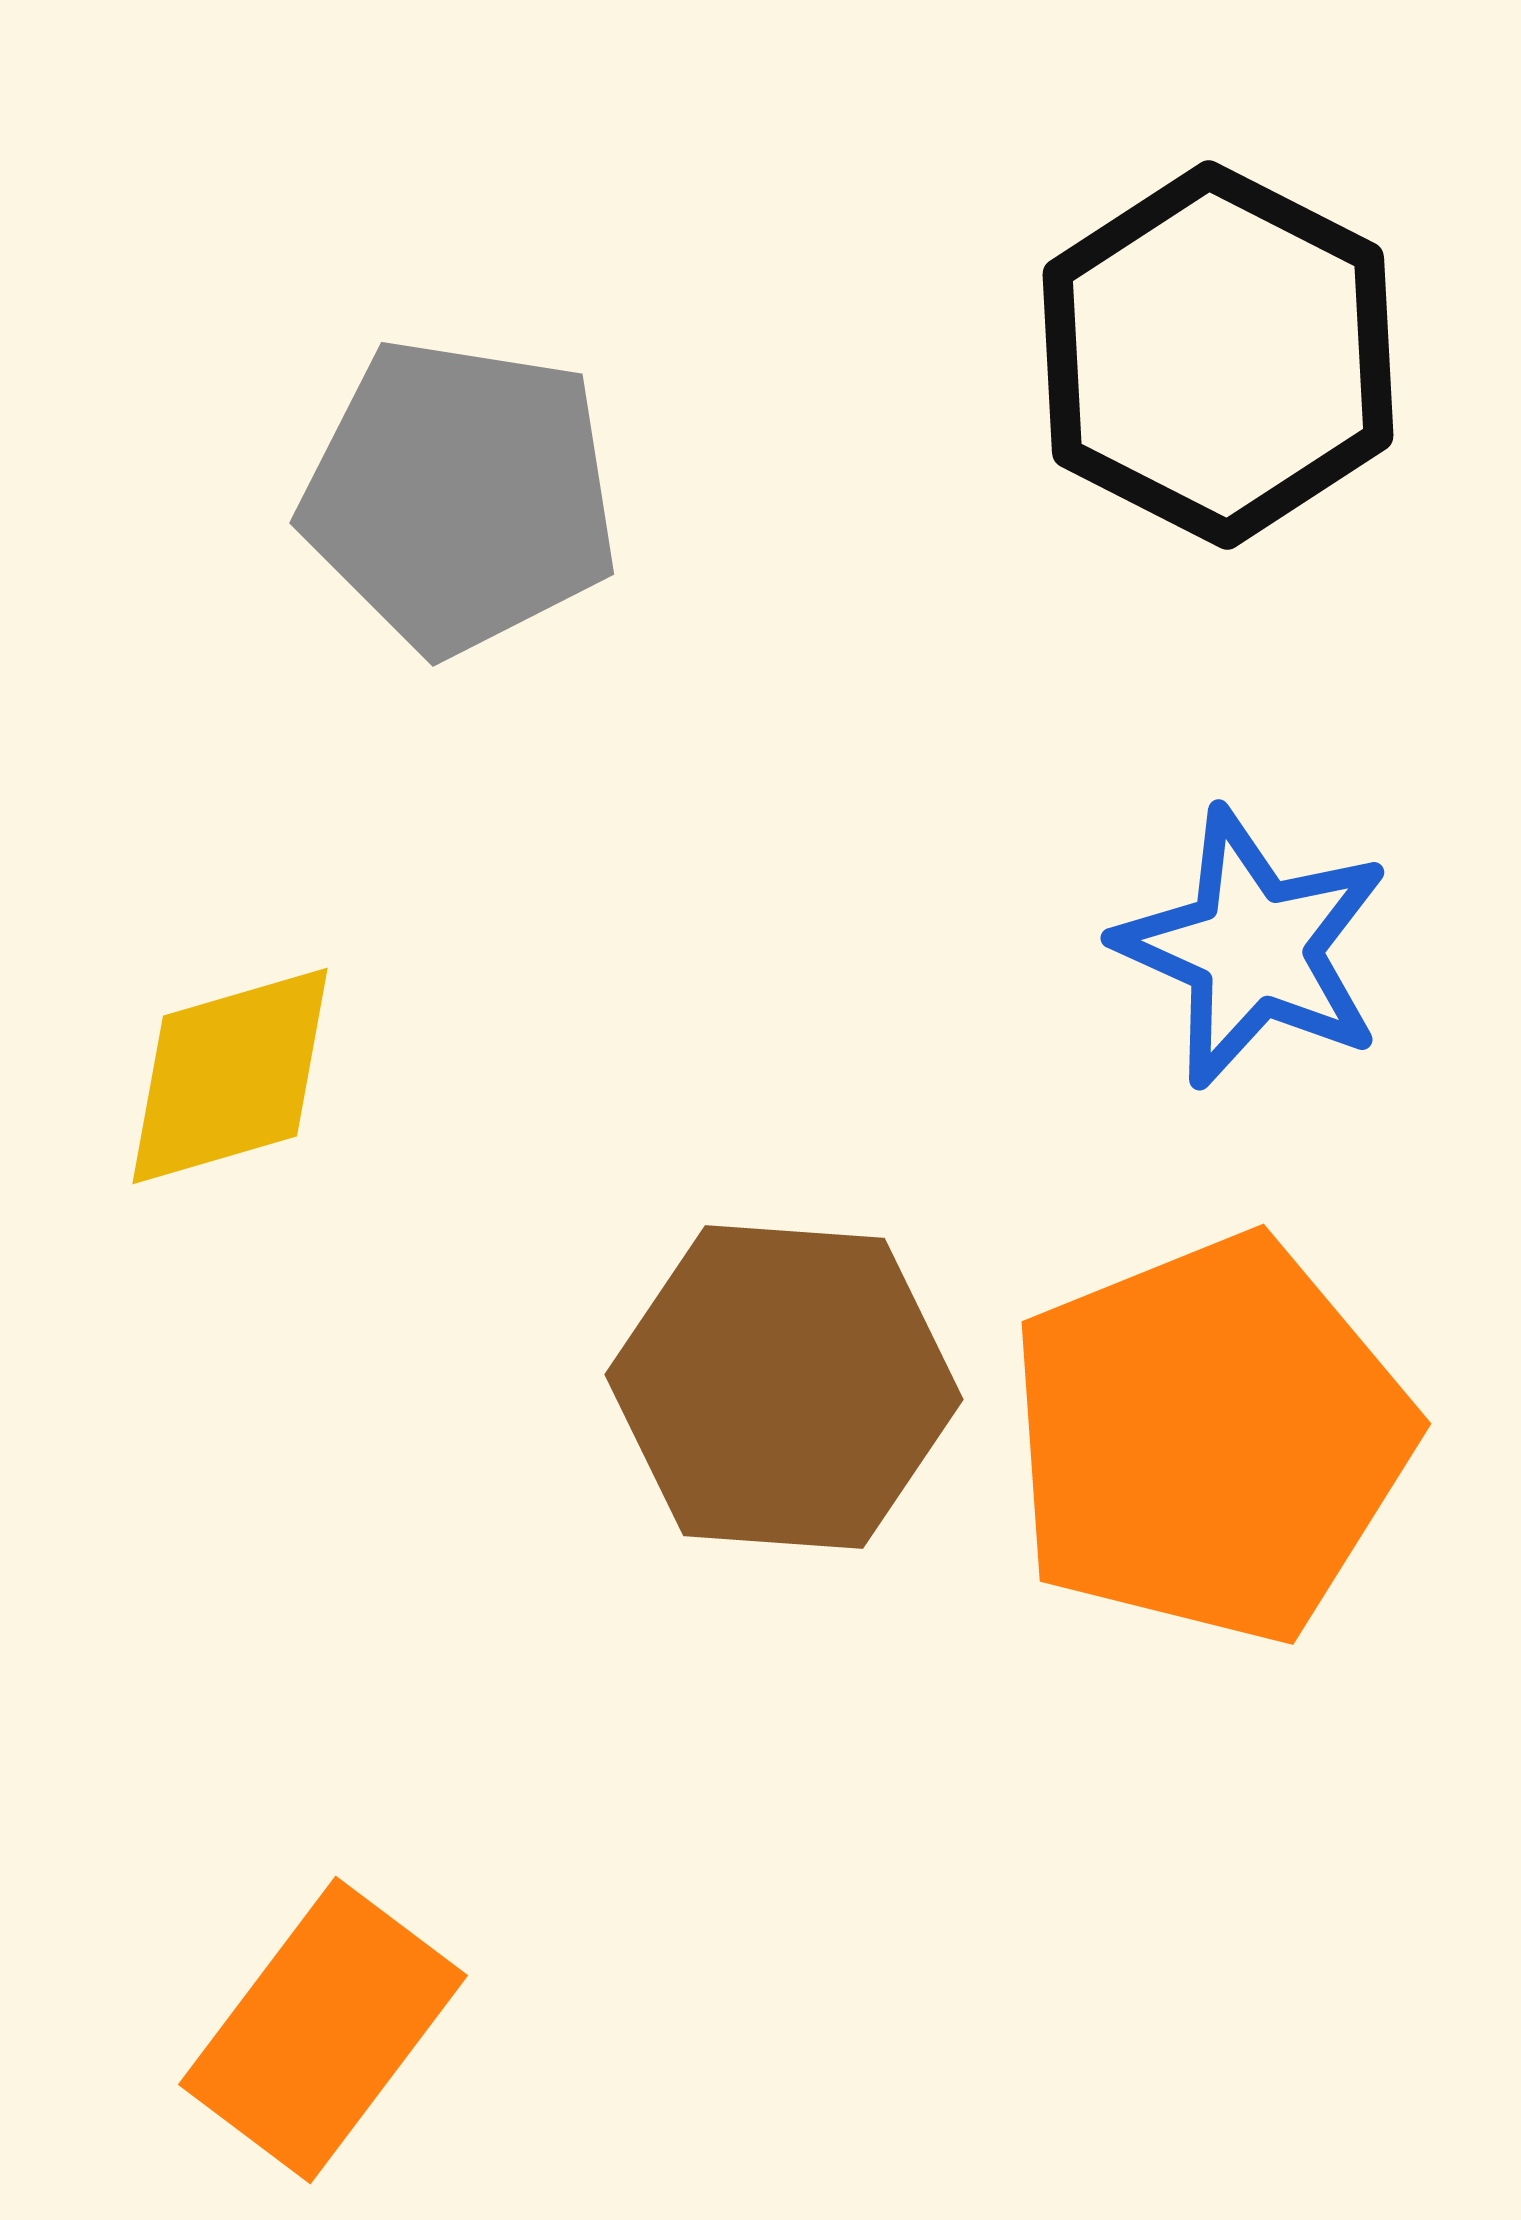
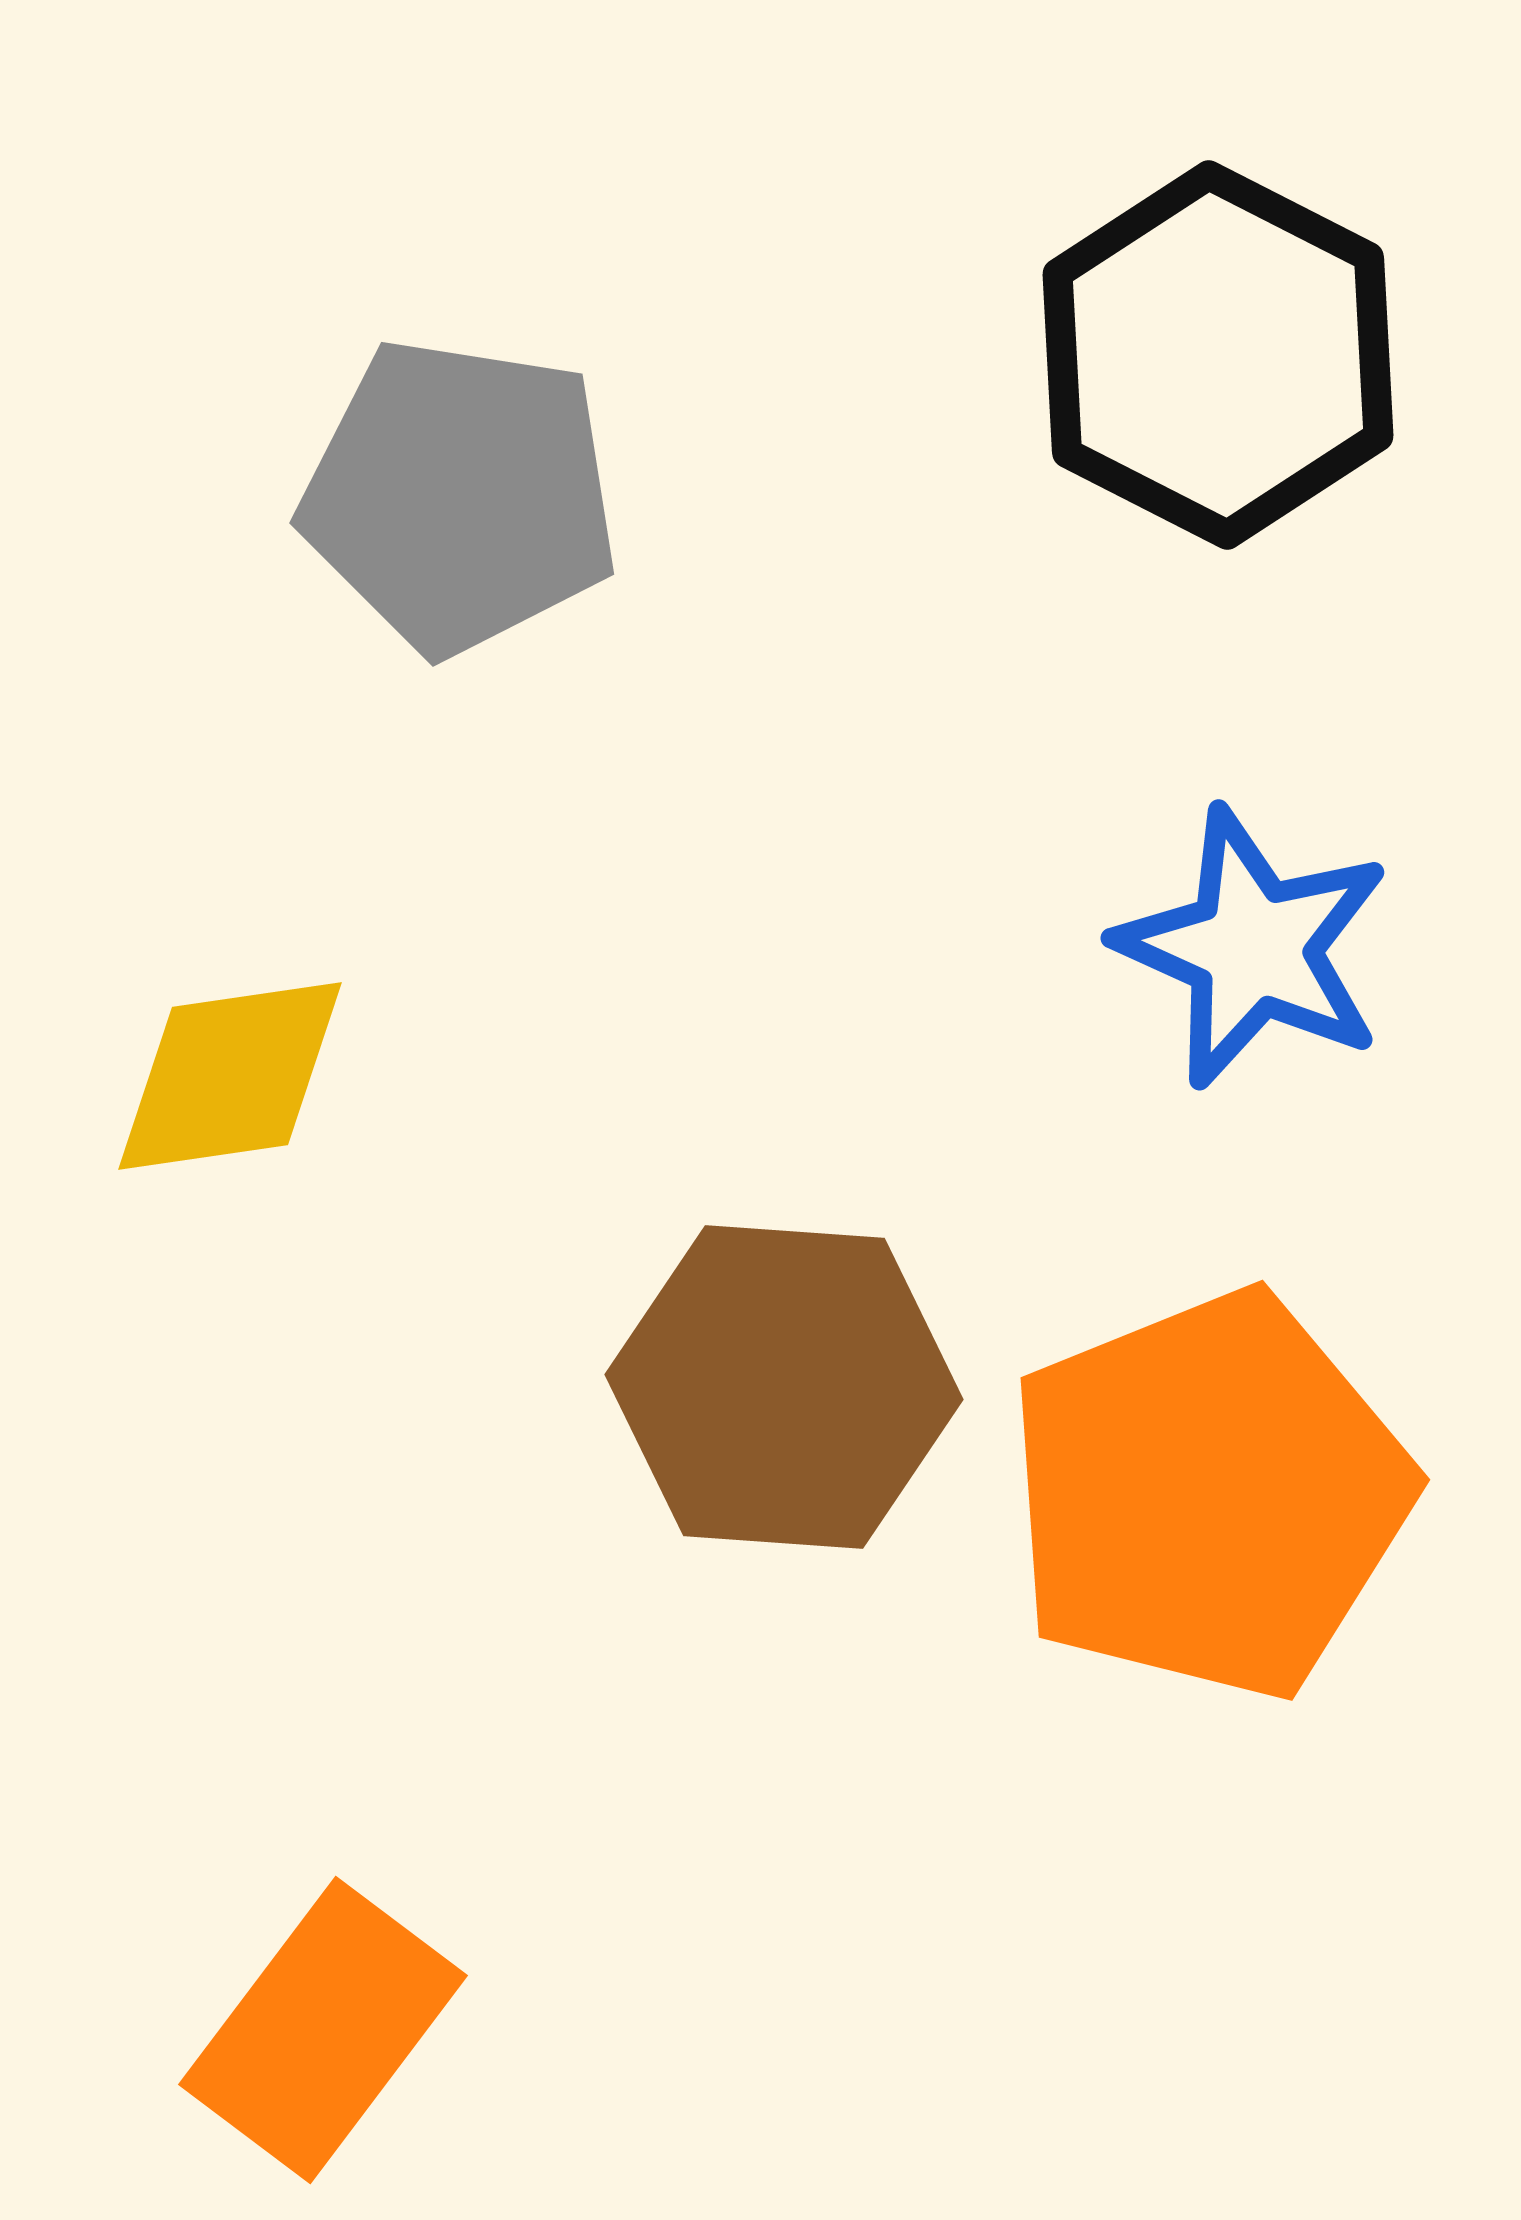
yellow diamond: rotated 8 degrees clockwise
orange pentagon: moved 1 px left, 56 px down
